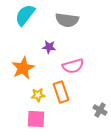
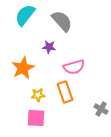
gray semicircle: moved 5 px left, 1 px down; rotated 140 degrees counterclockwise
pink semicircle: moved 1 px right, 1 px down
orange rectangle: moved 4 px right
gray cross: moved 1 px right, 1 px up
pink square: moved 1 px up
